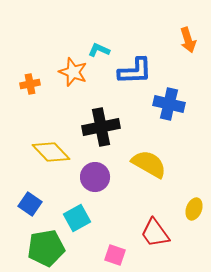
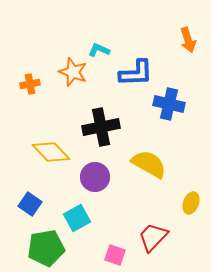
blue L-shape: moved 1 px right, 2 px down
yellow ellipse: moved 3 px left, 6 px up
red trapezoid: moved 2 px left, 4 px down; rotated 80 degrees clockwise
